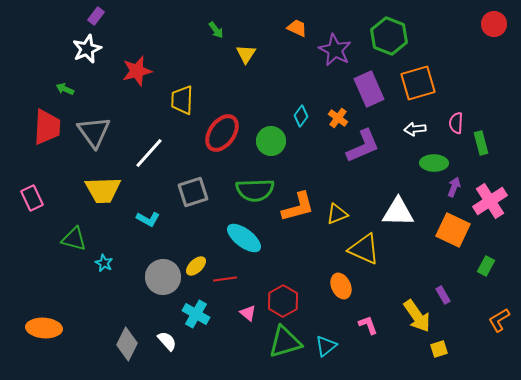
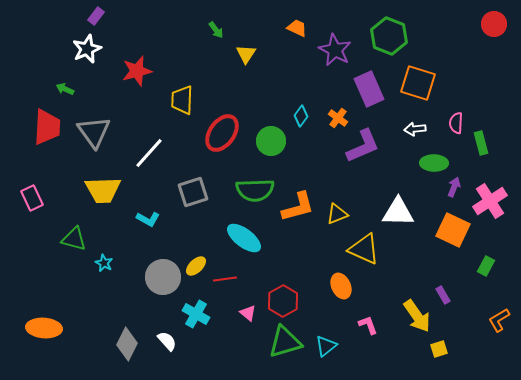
orange square at (418, 83): rotated 33 degrees clockwise
